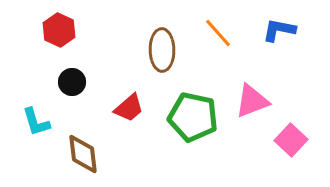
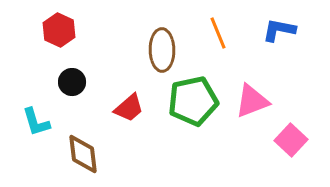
orange line: rotated 20 degrees clockwise
green pentagon: moved 16 px up; rotated 24 degrees counterclockwise
